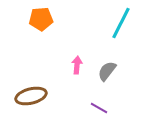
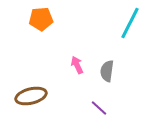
cyan line: moved 9 px right
pink arrow: rotated 30 degrees counterclockwise
gray semicircle: rotated 30 degrees counterclockwise
purple line: rotated 12 degrees clockwise
